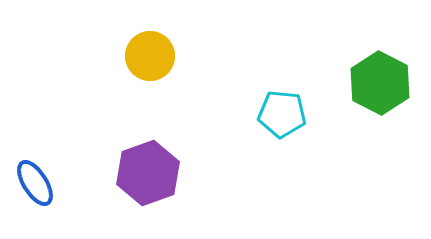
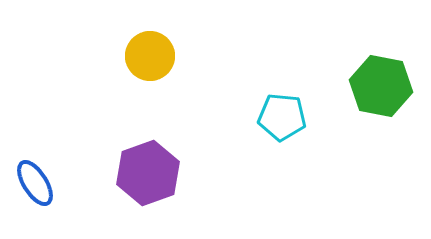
green hexagon: moved 1 px right, 3 px down; rotated 16 degrees counterclockwise
cyan pentagon: moved 3 px down
